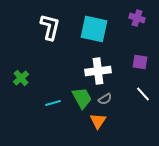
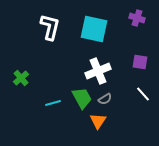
white cross: rotated 15 degrees counterclockwise
